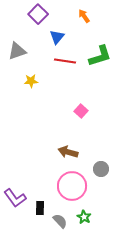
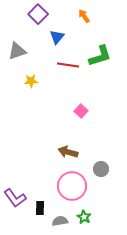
red line: moved 3 px right, 4 px down
gray semicircle: rotated 56 degrees counterclockwise
